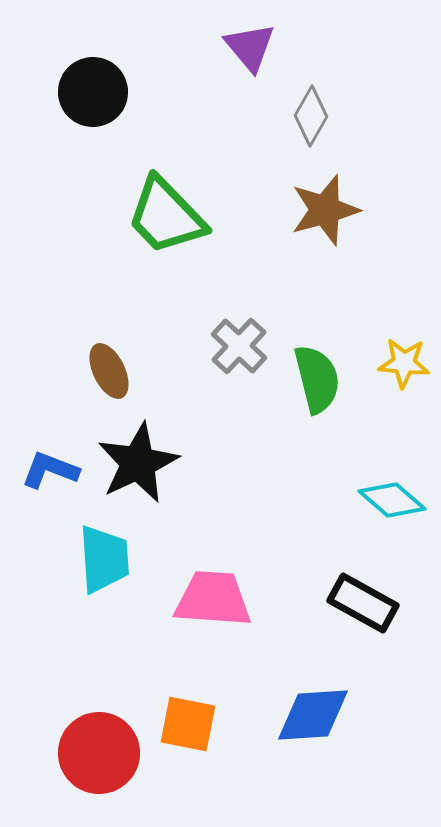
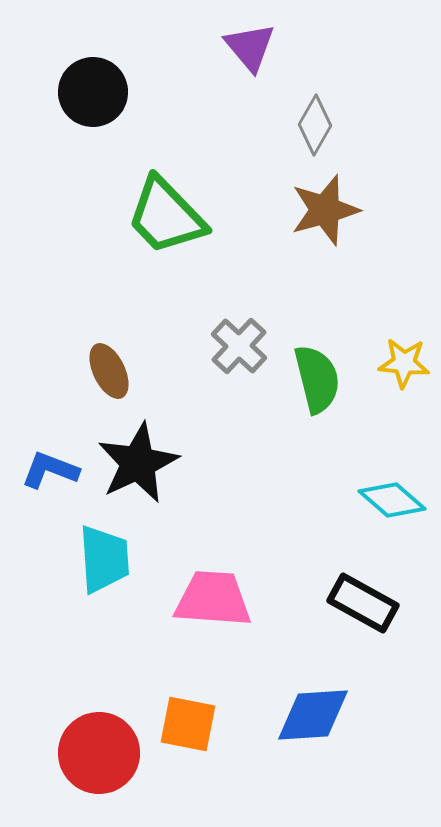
gray diamond: moved 4 px right, 9 px down
